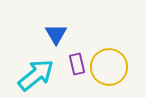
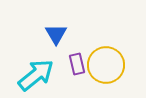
yellow circle: moved 3 px left, 2 px up
